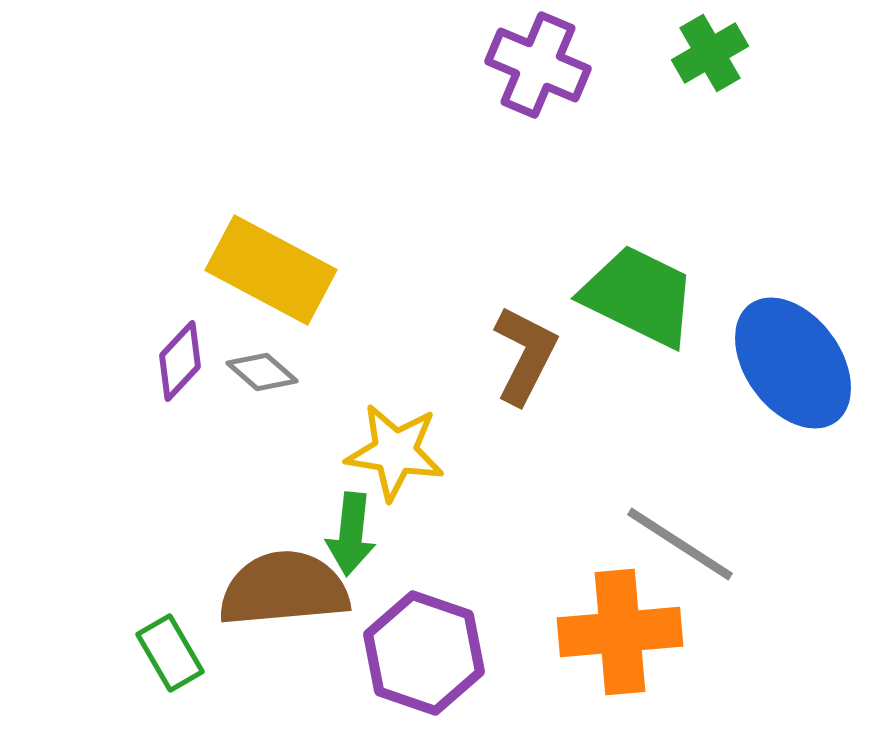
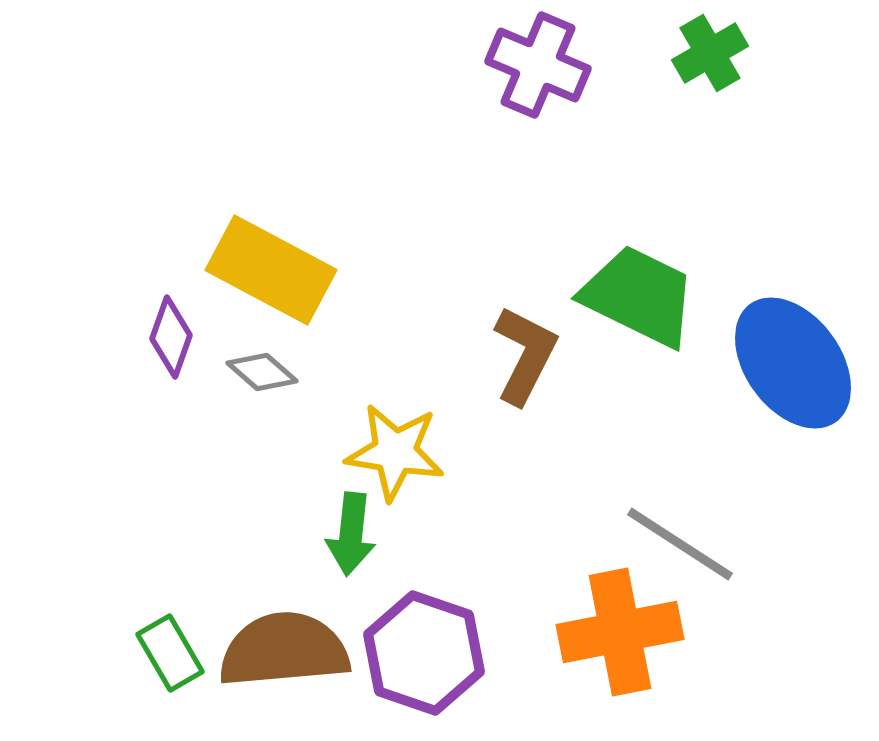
purple diamond: moved 9 px left, 24 px up; rotated 24 degrees counterclockwise
brown semicircle: moved 61 px down
orange cross: rotated 6 degrees counterclockwise
